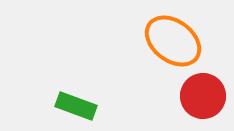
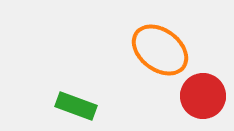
orange ellipse: moved 13 px left, 9 px down
